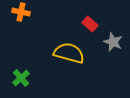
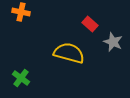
green cross: rotated 12 degrees counterclockwise
